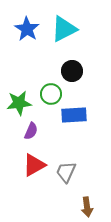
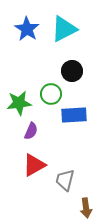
gray trapezoid: moved 1 px left, 8 px down; rotated 10 degrees counterclockwise
brown arrow: moved 1 px left, 1 px down
